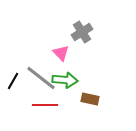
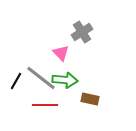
black line: moved 3 px right
